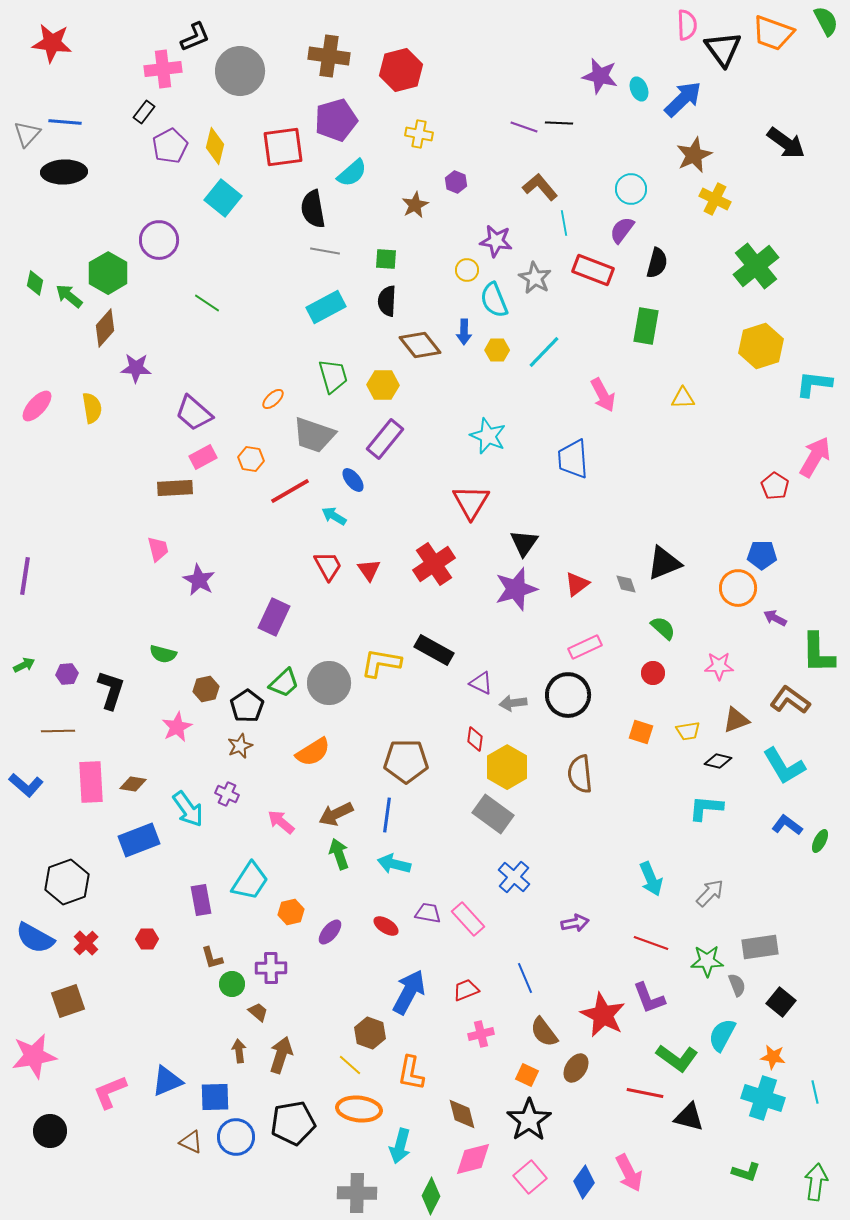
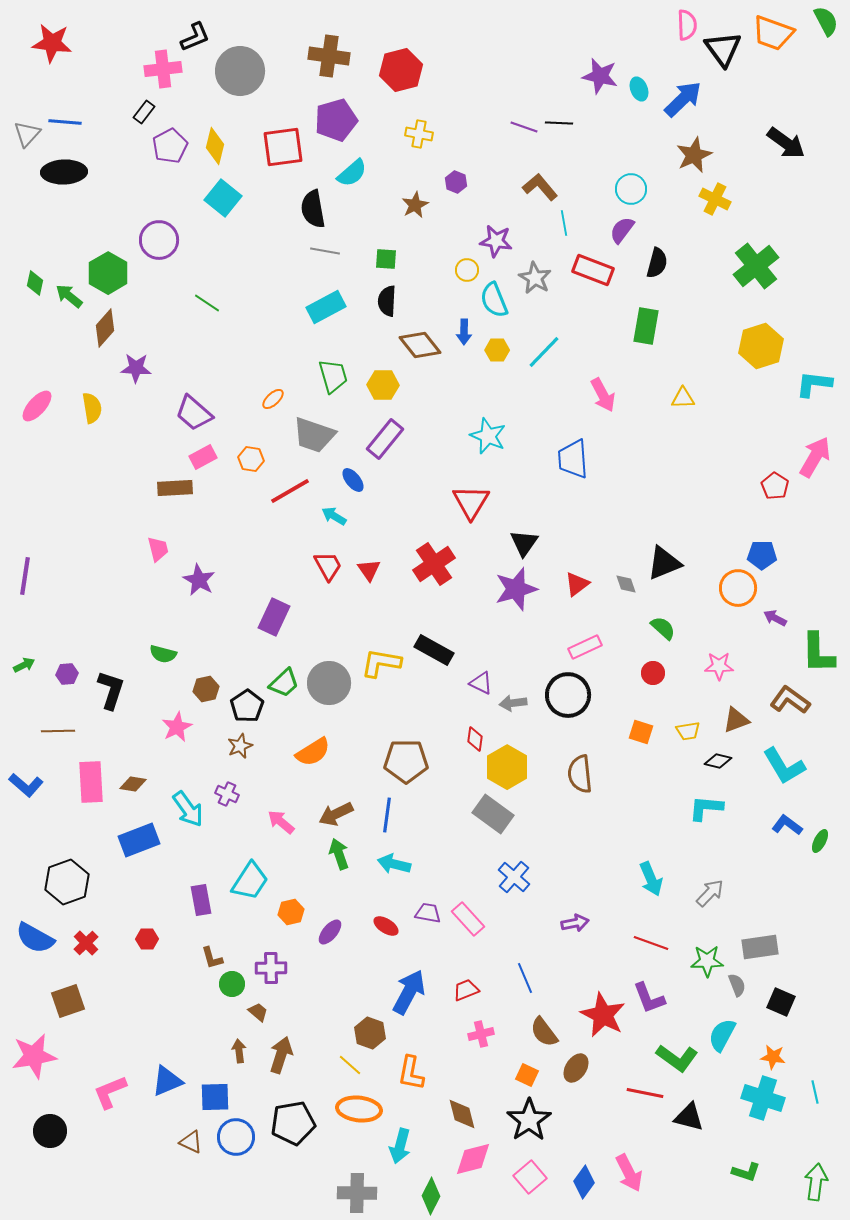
black square at (781, 1002): rotated 16 degrees counterclockwise
